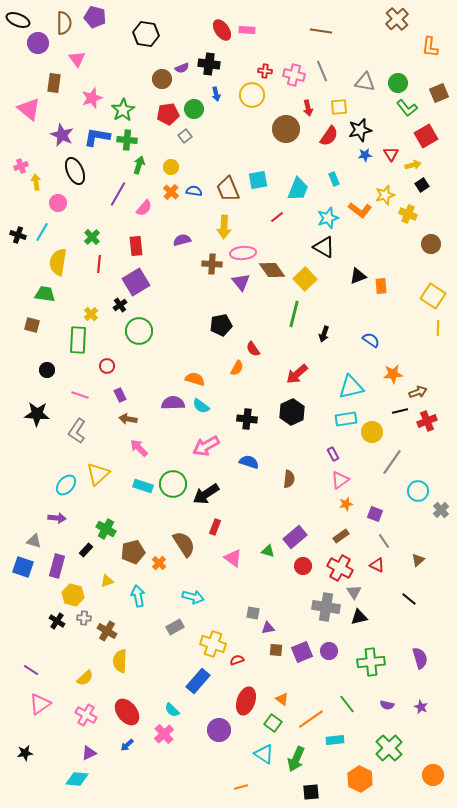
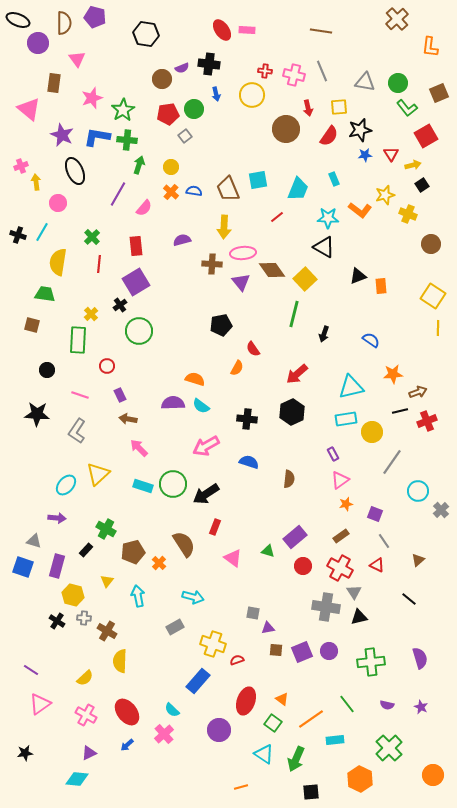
cyan star at (328, 218): rotated 20 degrees clockwise
yellow triangle at (107, 581): rotated 32 degrees counterclockwise
